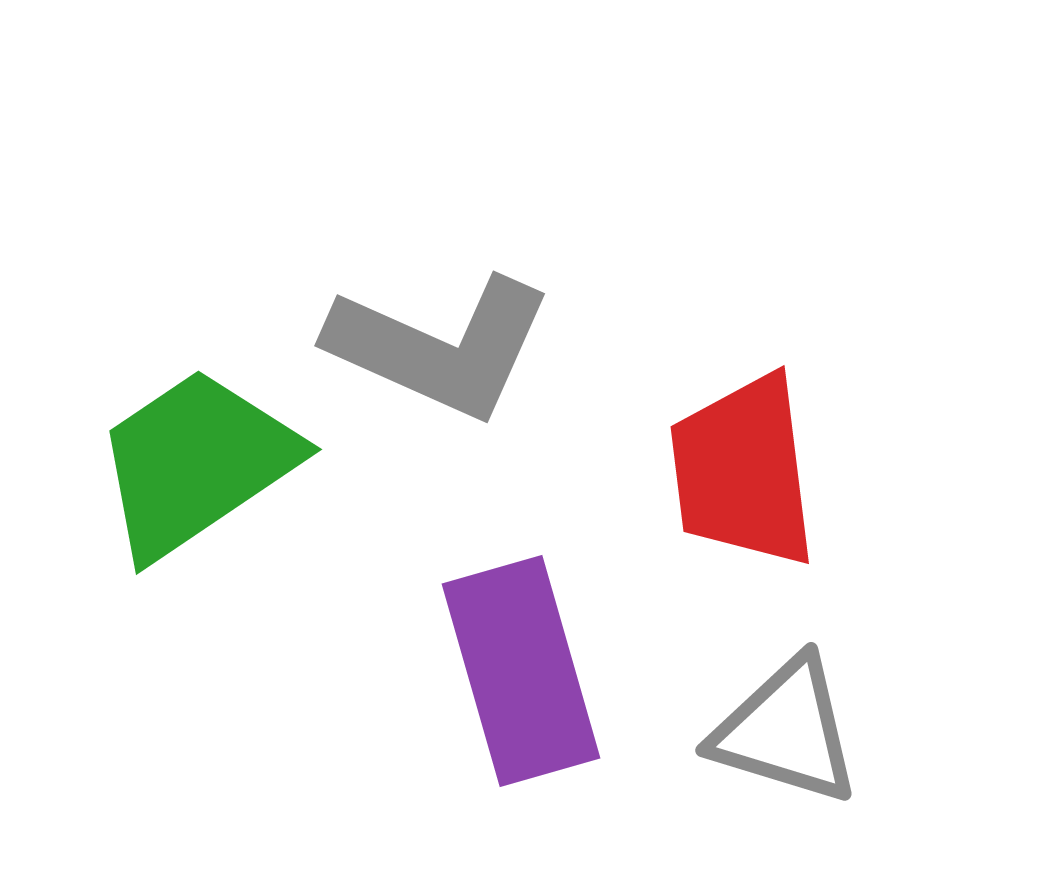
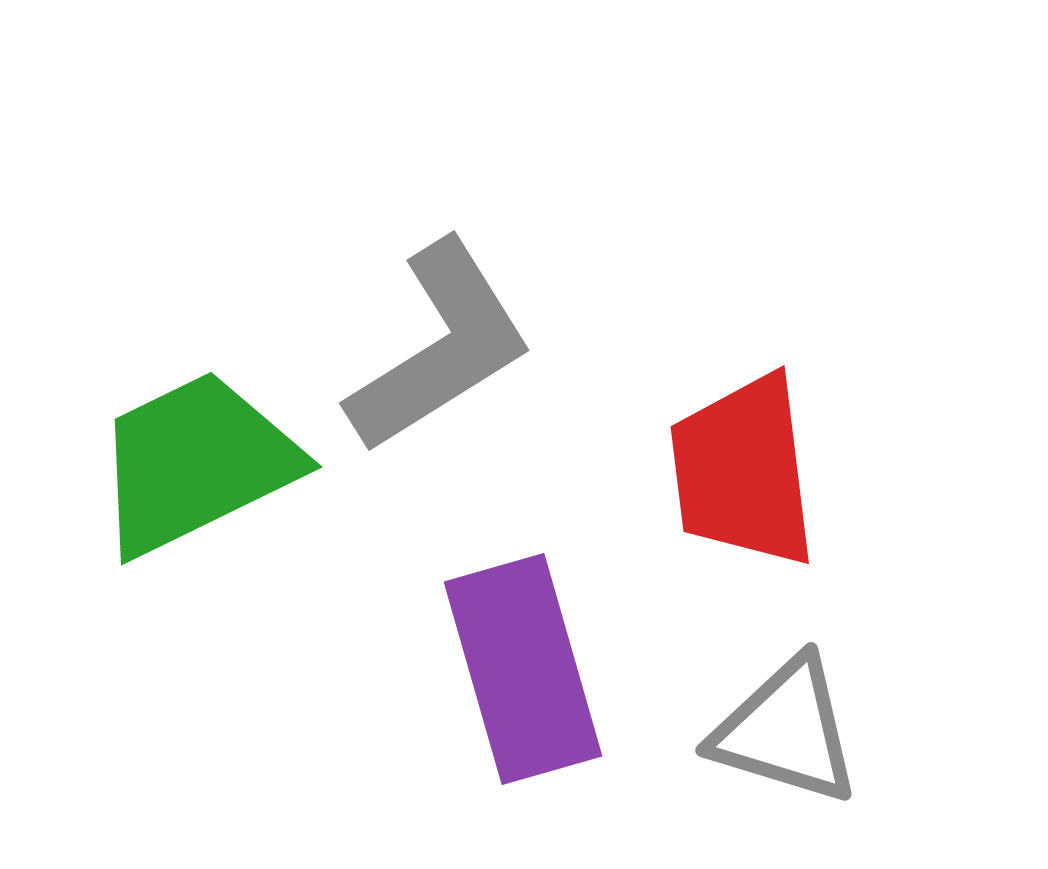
gray L-shape: rotated 56 degrees counterclockwise
green trapezoid: rotated 8 degrees clockwise
purple rectangle: moved 2 px right, 2 px up
